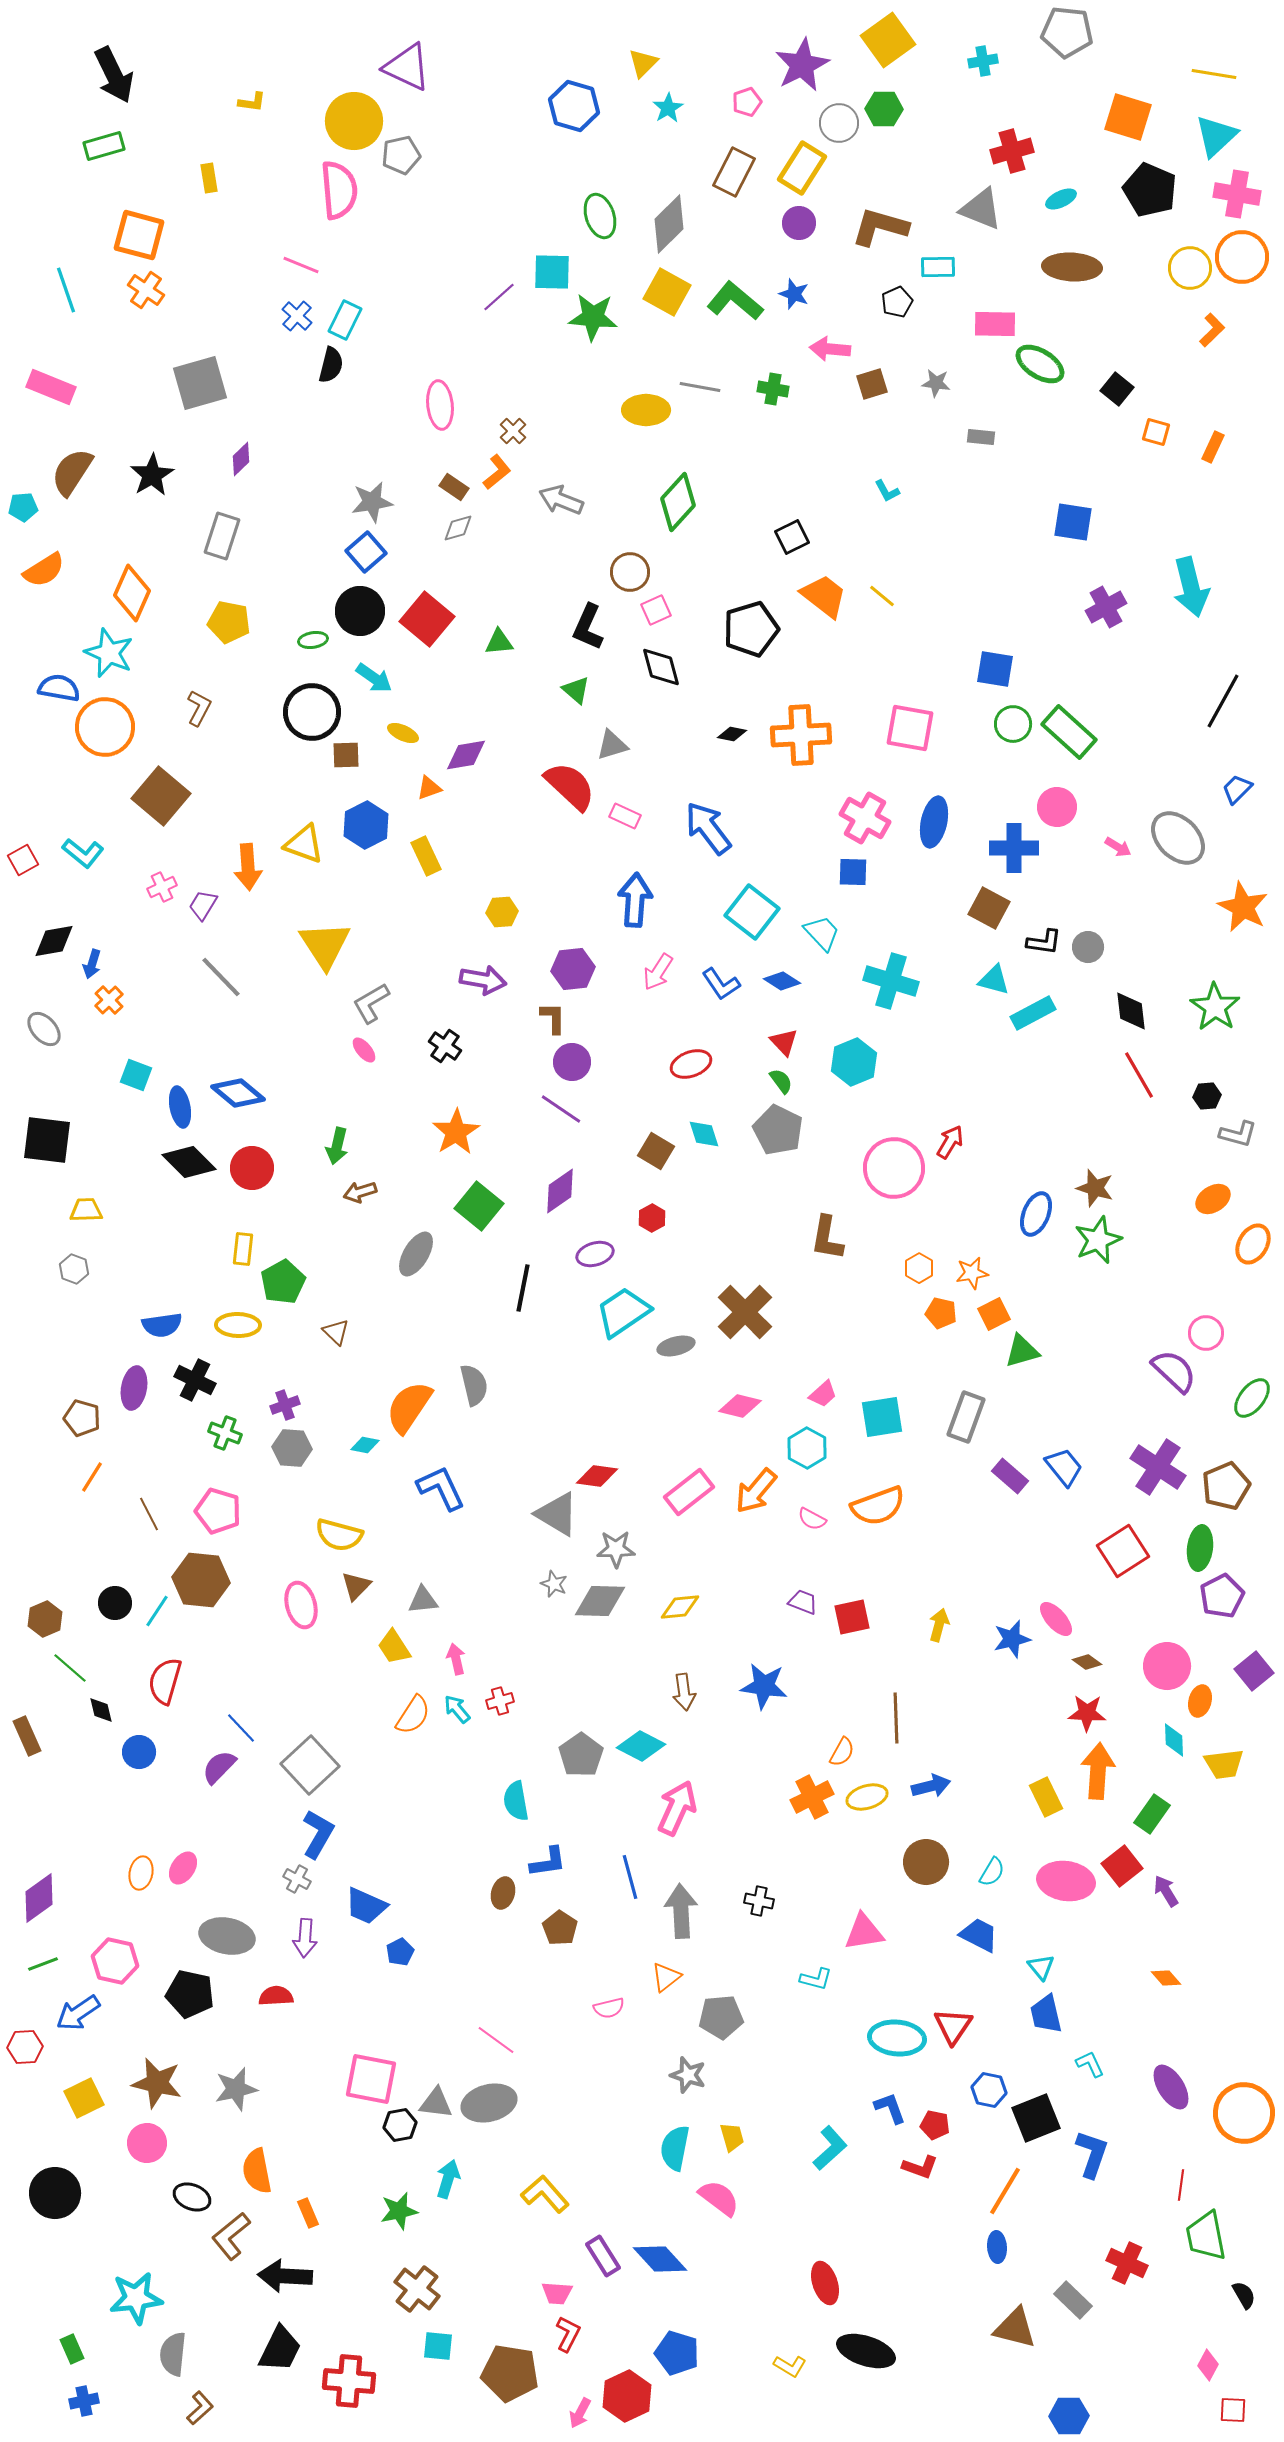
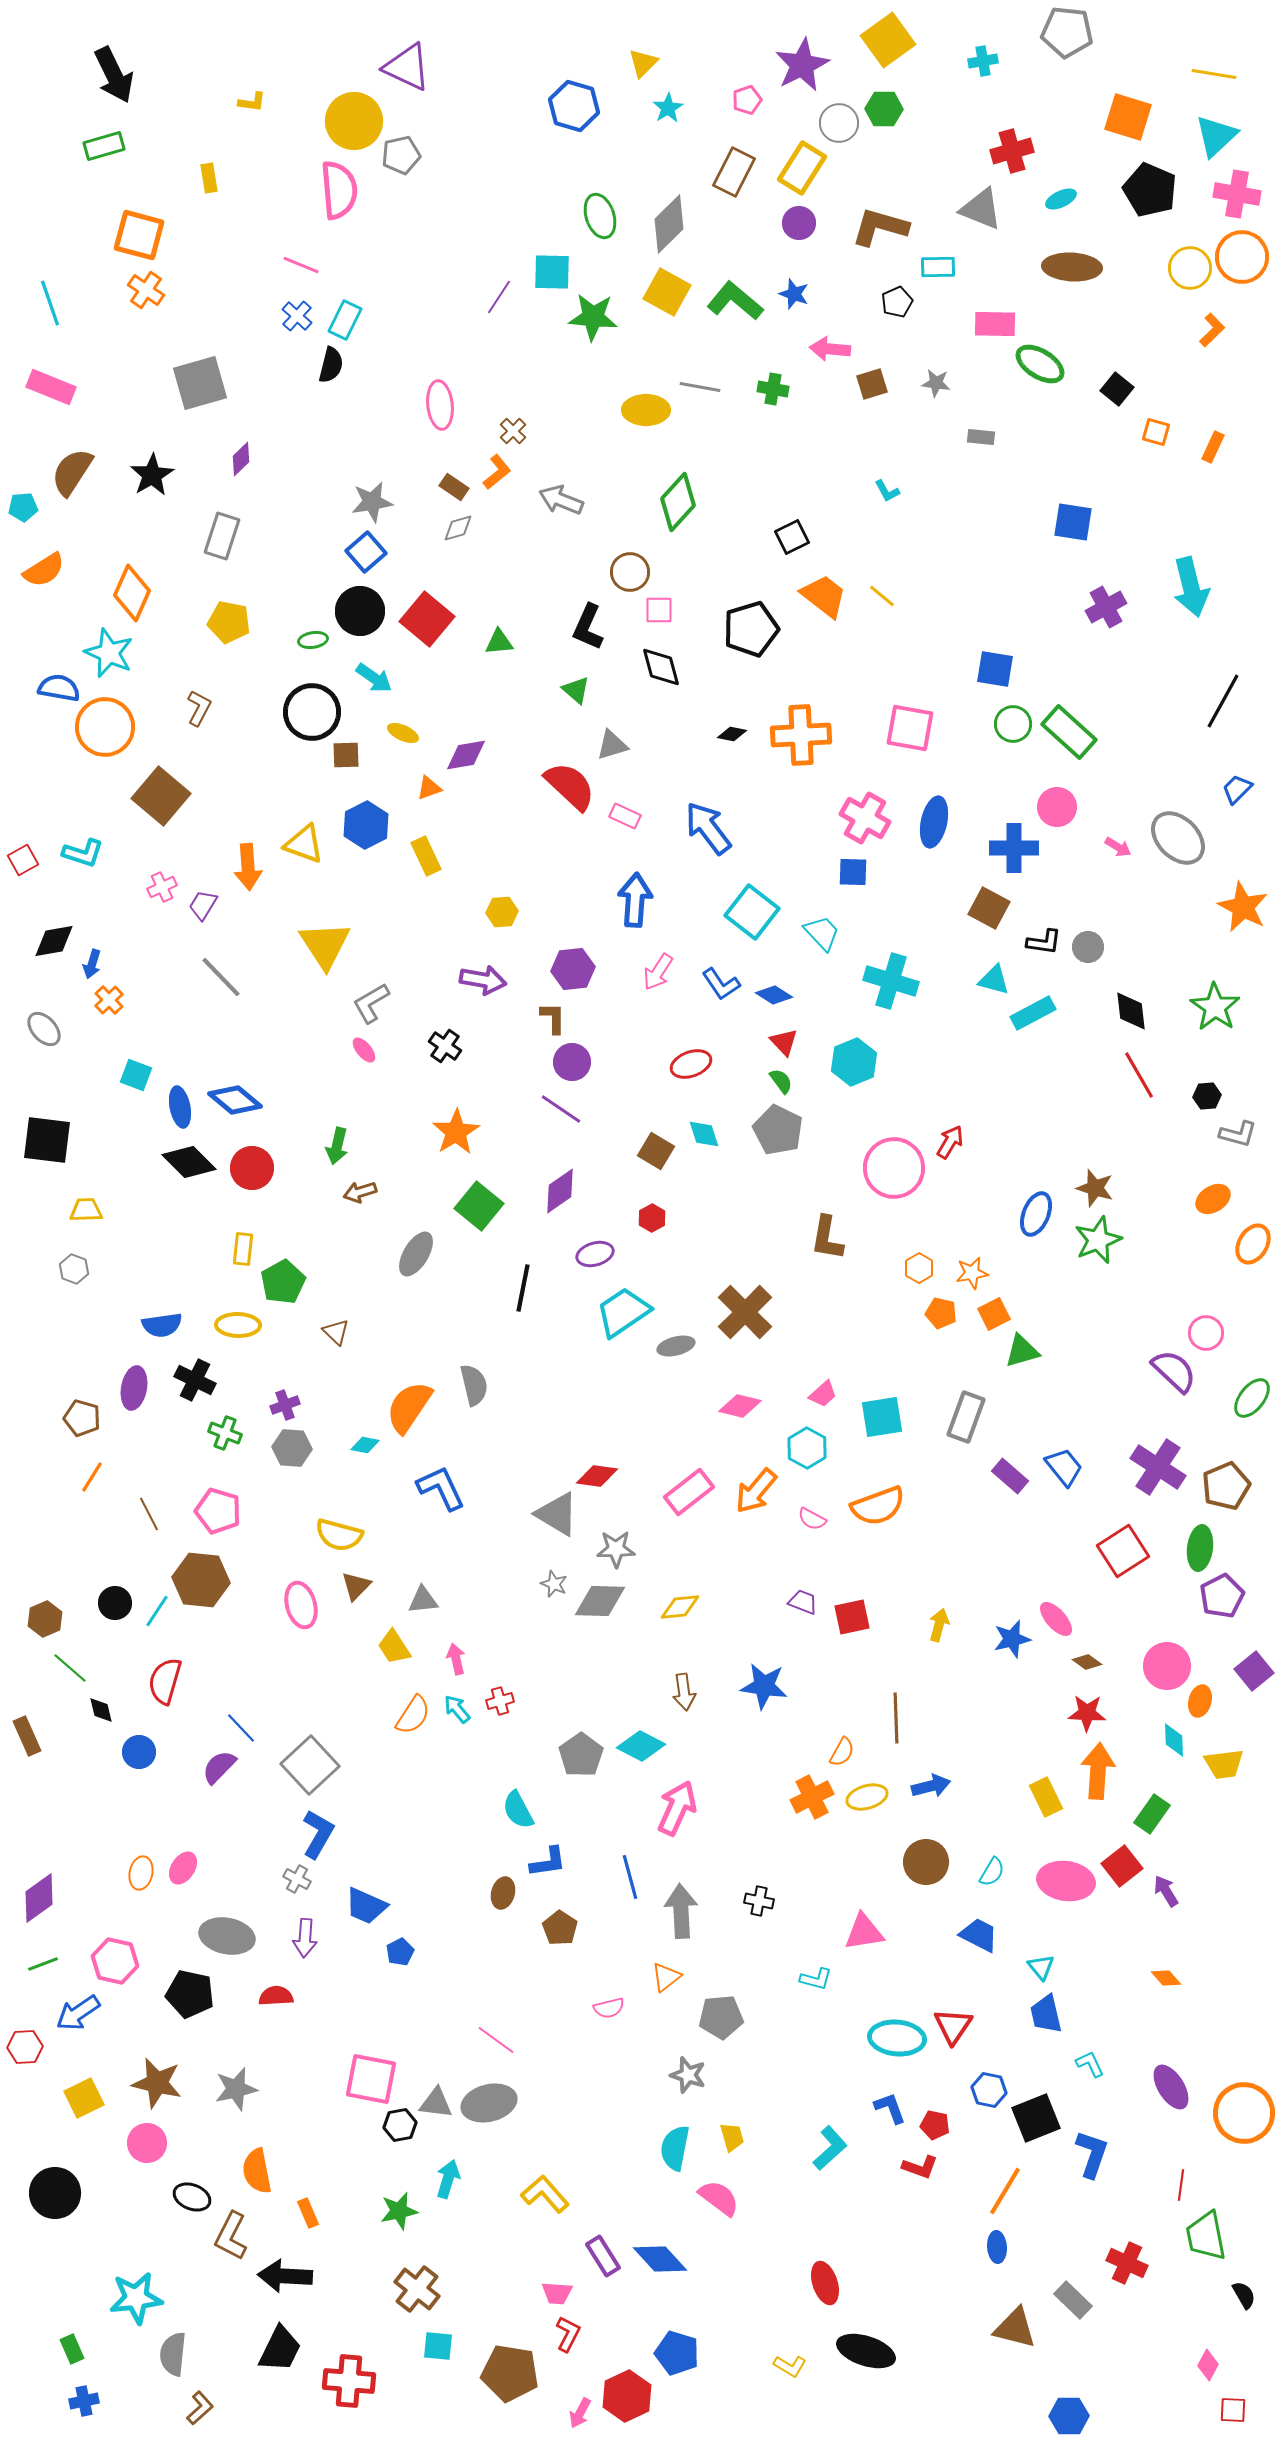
pink pentagon at (747, 102): moved 2 px up
cyan line at (66, 290): moved 16 px left, 13 px down
purple line at (499, 297): rotated 15 degrees counterclockwise
pink square at (656, 610): moved 3 px right; rotated 24 degrees clockwise
cyan L-shape at (83, 853): rotated 21 degrees counterclockwise
blue diamond at (782, 981): moved 8 px left, 14 px down
blue diamond at (238, 1093): moved 3 px left, 7 px down
cyan semicircle at (516, 1801): moved 2 px right, 9 px down; rotated 18 degrees counterclockwise
brown L-shape at (231, 2236): rotated 24 degrees counterclockwise
